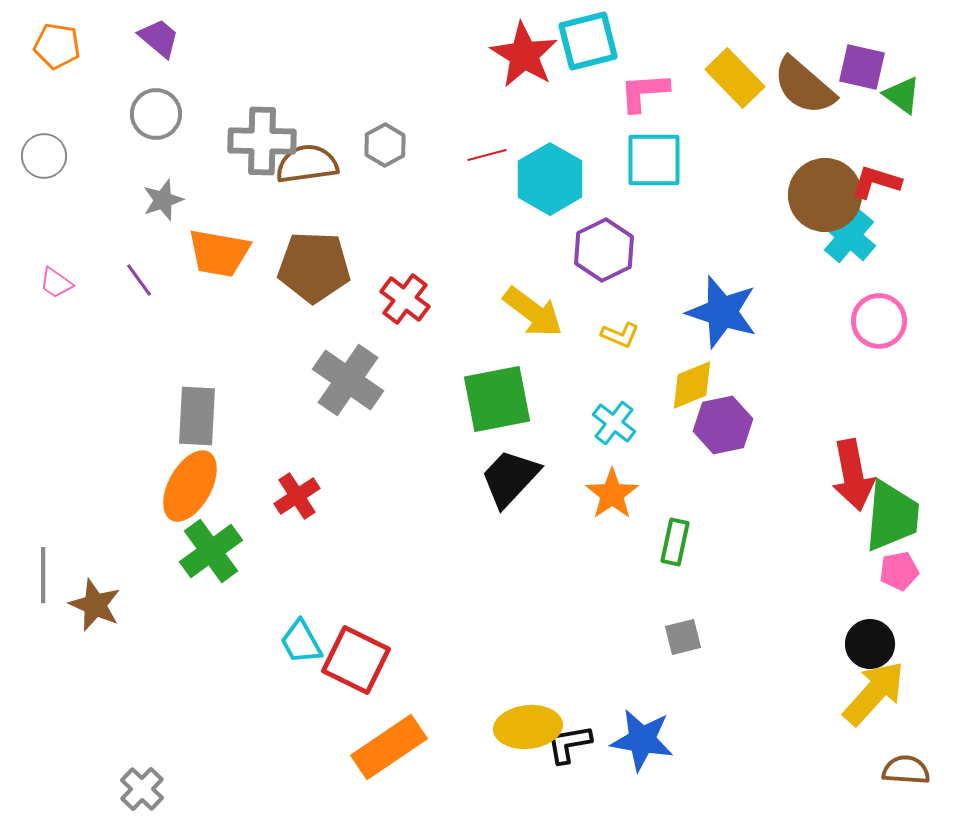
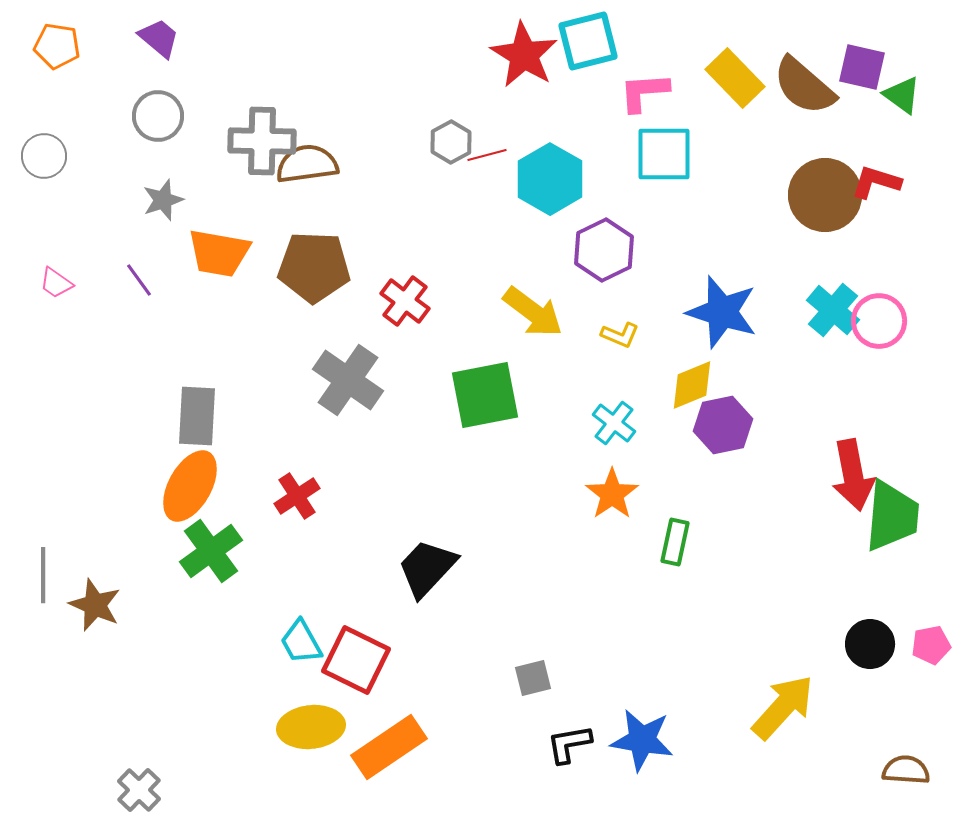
gray circle at (156, 114): moved 2 px right, 2 px down
gray hexagon at (385, 145): moved 66 px right, 3 px up
cyan square at (654, 160): moved 10 px right, 6 px up
cyan cross at (849, 236): moved 16 px left, 74 px down
red cross at (405, 299): moved 2 px down
green square at (497, 399): moved 12 px left, 4 px up
black trapezoid at (510, 478): moved 83 px left, 90 px down
pink pentagon at (899, 571): moved 32 px right, 74 px down
gray square at (683, 637): moved 150 px left, 41 px down
yellow arrow at (874, 693): moved 91 px left, 14 px down
yellow ellipse at (528, 727): moved 217 px left
gray cross at (142, 789): moved 3 px left, 1 px down
